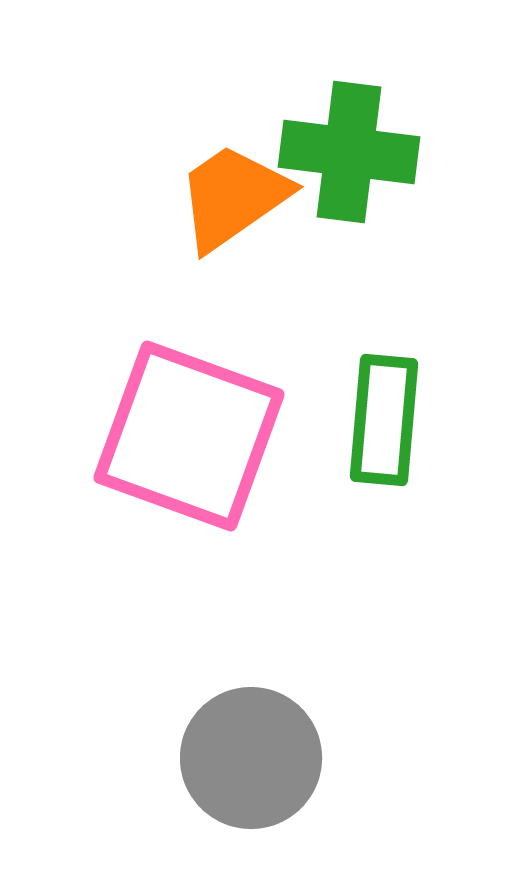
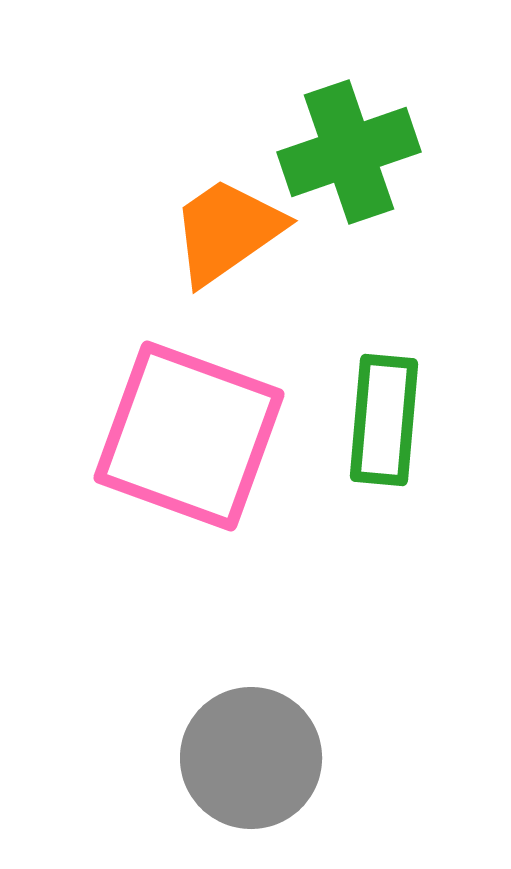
green cross: rotated 26 degrees counterclockwise
orange trapezoid: moved 6 px left, 34 px down
